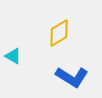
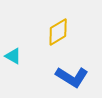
yellow diamond: moved 1 px left, 1 px up
